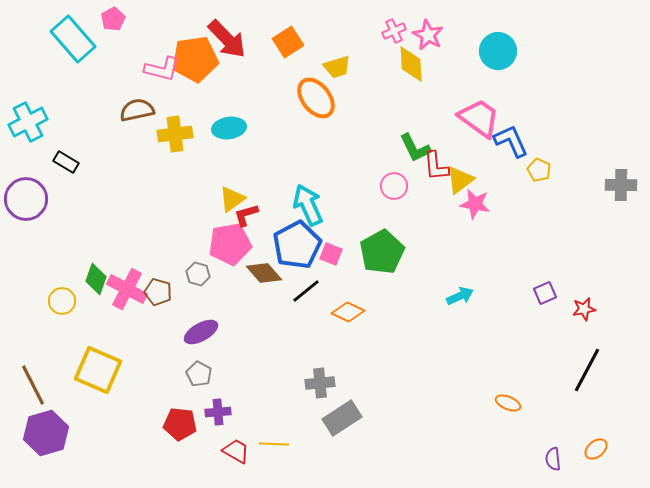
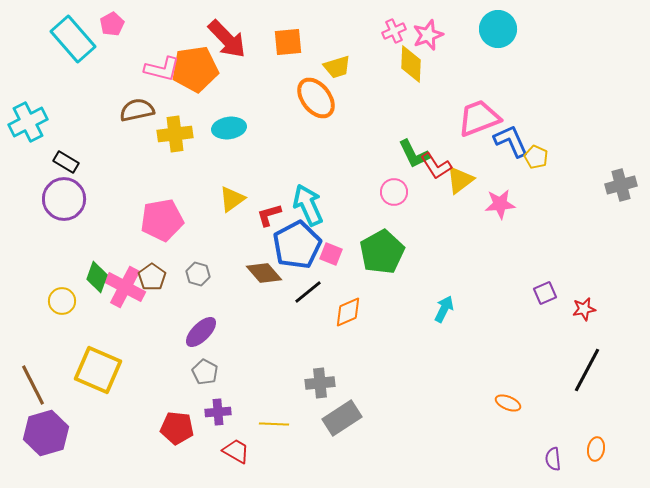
pink pentagon at (113, 19): moved 1 px left, 5 px down
pink star at (428, 35): rotated 24 degrees clockwise
orange square at (288, 42): rotated 28 degrees clockwise
cyan circle at (498, 51): moved 22 px up
orange pentagon at (195, 59): moved 10 px down
yellow diamond at (411, 64): rotated 6 degrees clockwise
pink trapezoid at (479, 118): rotated 57 degrees counterclockwise
green L-shape at (415, 148): moved 1 px left, 6 px down
red L-shape at (436, 166): rotated 28 degrees counterclockwise
yellow pentagon at (539, 170): moved 3 px left, 13 px up
gray cross at (621, 185): rotated 16 degrees counterclockwise
pink circle at (394, 186): moved 6 px down
purple circle at (26, 199): moved 38 px right
pink star at (475, 204): moved 25 px right; rotated 16 degrees counterclockwise
red L-shape at (246, 215): moved 23 px right
pink pentagon at (230, 244): moved 68 px left, 24 px up
green diamond at (96, 279): moved 1 px right, 2 px up
pink cross at (127, 289): moved 2 px left, 2 px up
black line at (306, 291): moved 2 px right, 1 px down
brown pentagon at (158, 292): moved 6 px left, 15 px up; rotated 20 degrees clockwise
cyan arrow at (460, 296): moved 16 px left, 13 px down; rotated 40 degrees counterclockwise
orange diamond at (348, 312): rotated 48 degrees counterclockwise
purple ellipse at (201, 332): rotated 16 degrees counterclockwise
gray pentagon at (199, 374): moved 6 px right, 2 px up
red pentagon at (180, 424): moved 3 px left, 4 px down
yellow line at (274, 444): moved 20 px up
orange ellipse at (596, 449): rotated 40 degrees counterclockwise
